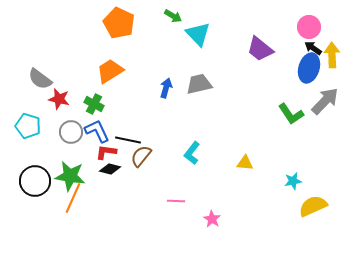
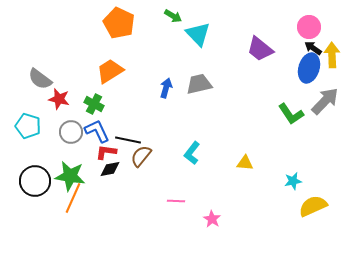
black diamond: rotated 25 degrees counterclockwise
